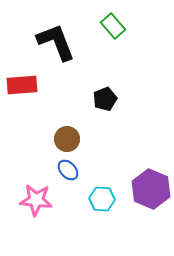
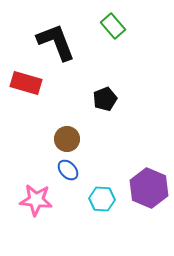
red rectangle: moved 4 px right, 2 px up; rotated 20 degrees clockwise
purple hexagon: moved 2 px left, 1 px up
